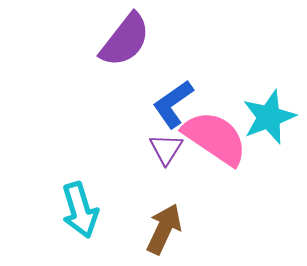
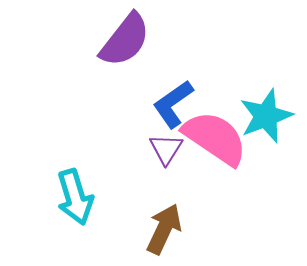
cyan star: moved 3 px left, 1 px up
cyan arrow: moved 5 px left, 13 px up
